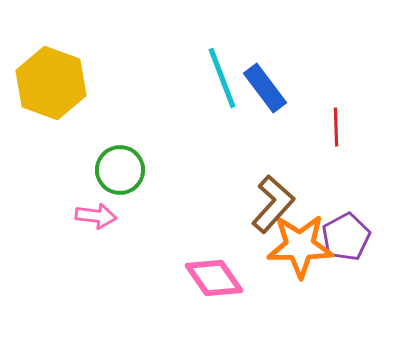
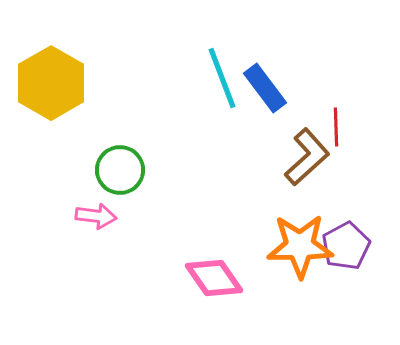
yellow hexagon: rotated 10 degrees clockwise
brown L-shape: moved 34 px right, 47 px up; rotated 6 degrees clockwise
purple pentagon: moved 9 px down
